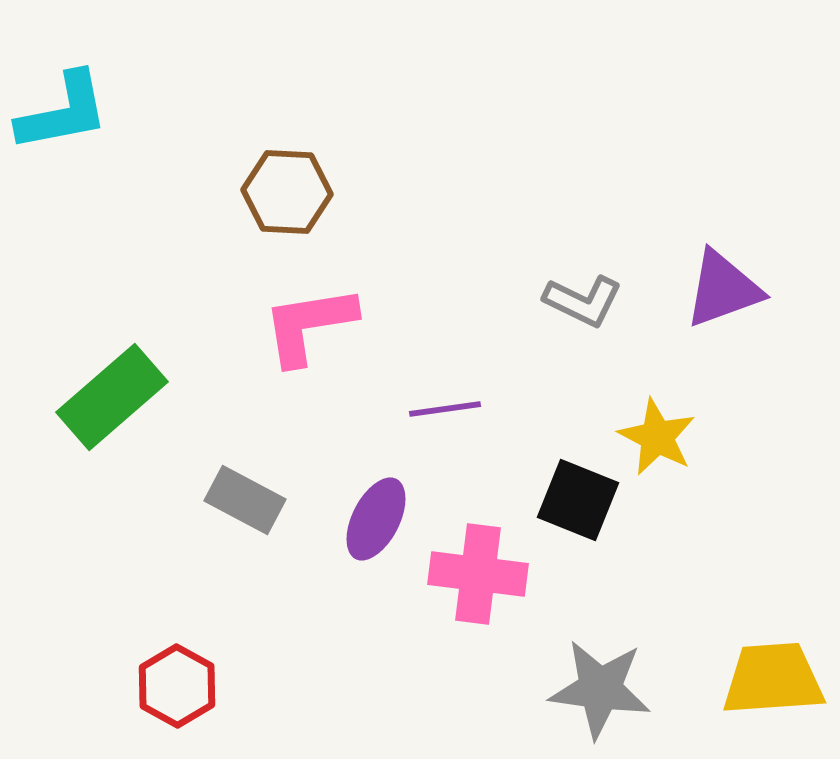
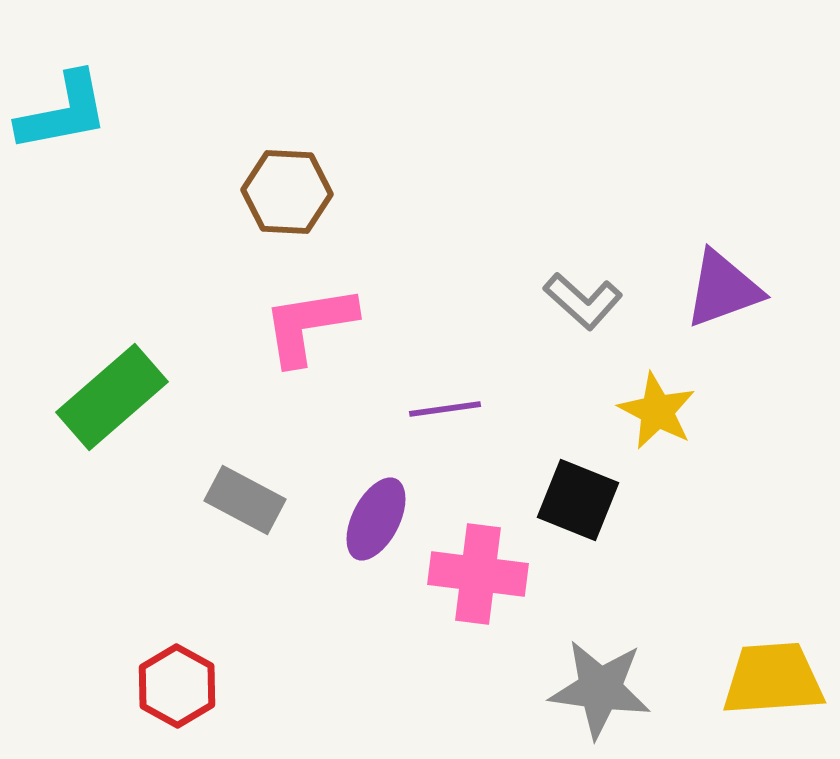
gray L-shape: rotated 16 degrees clockwise
yellow star: moved 26 px up
